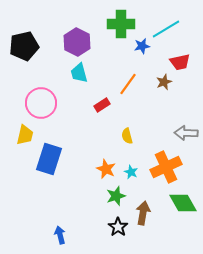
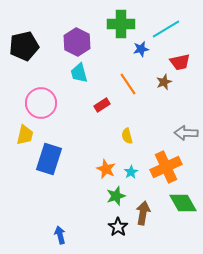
blue star: moved 1 px left, 3 px down
orange line: rotated 70 degrees counterclockwise
cyan star: rotated 16 degrees clockwise
